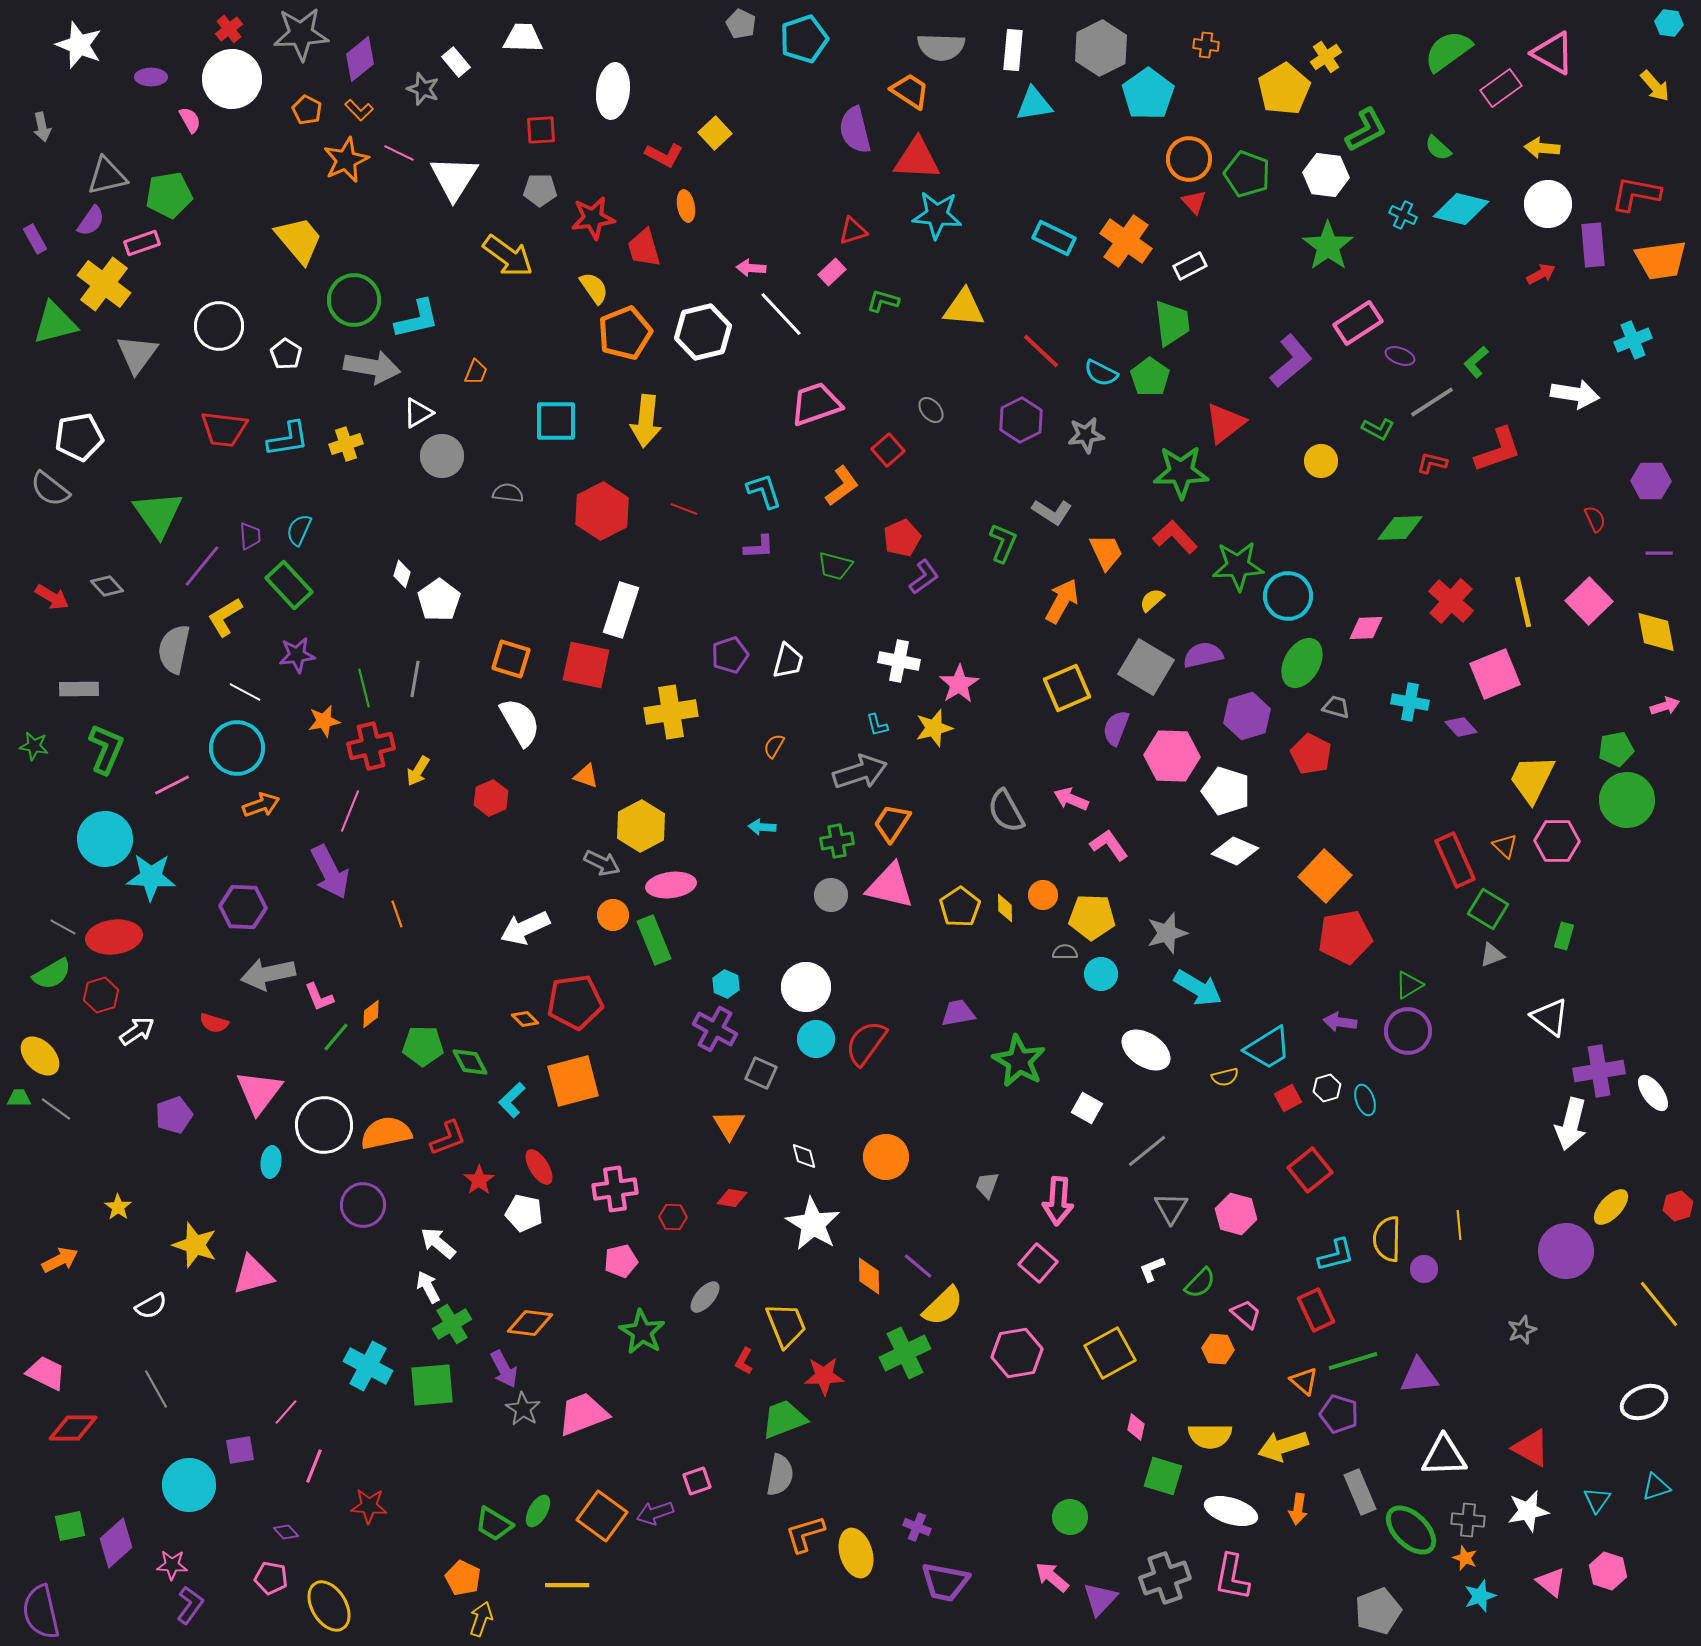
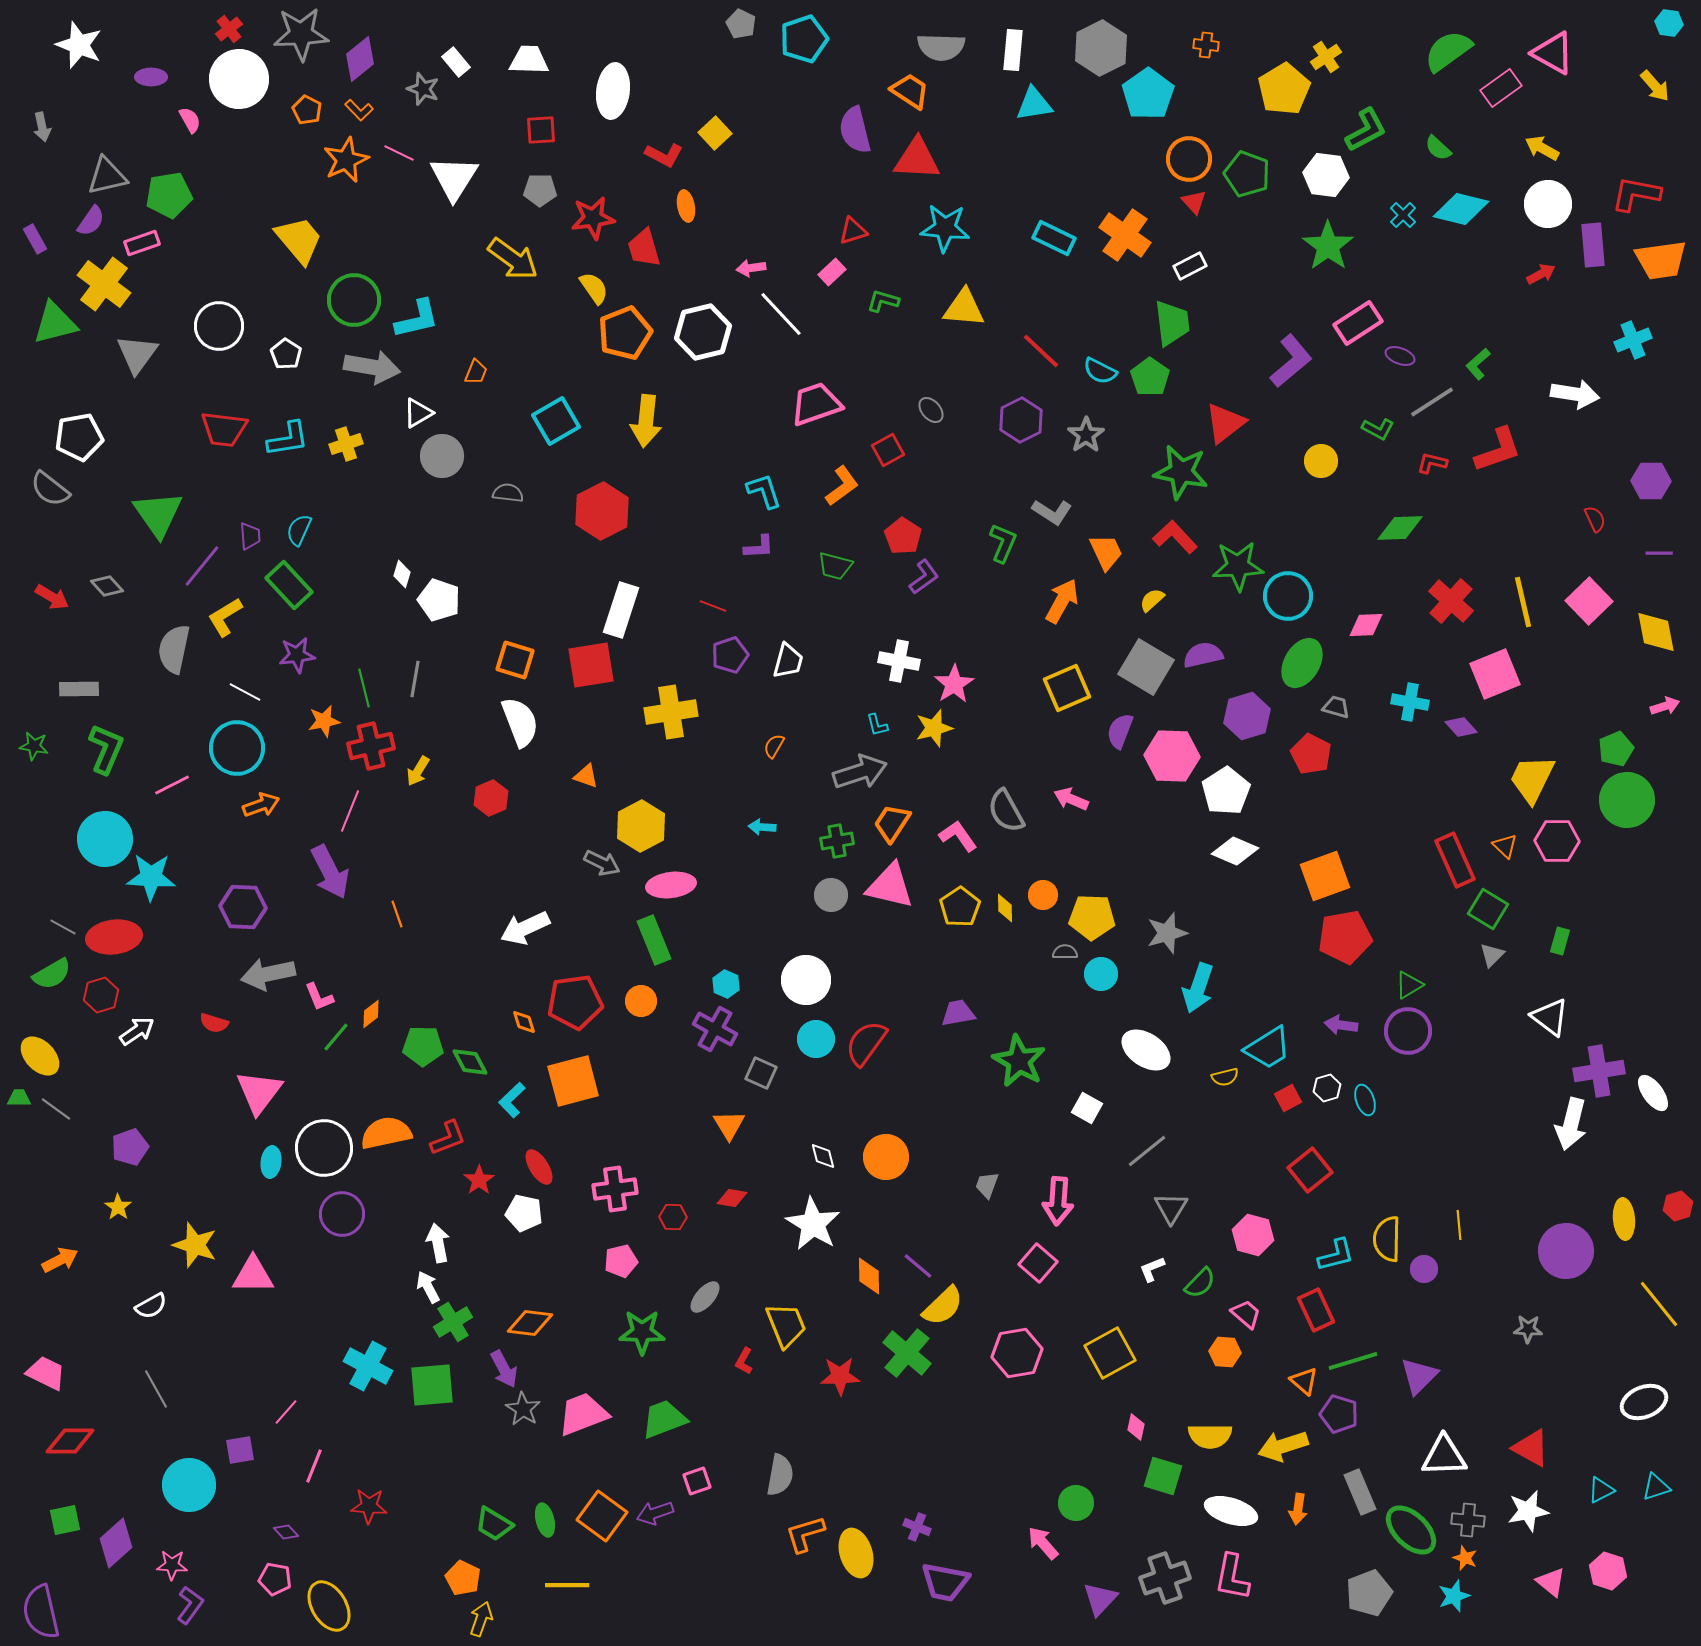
white trapezoid at (523, 38): moved 6 px right, 22 px down
white circle at (232, 79): moved 7 px right
yellow arrow at (1542, 148): rotated 24 degrees clockwise
cyan star at (937, 215): moved 8 px right, 13 px down
cyan cross at (1403, 215): rotated 20 degrees clockwise
orange cross at (1126, 241): moved 1 px left, 6 px up
yellow arrow at (508, 256): moved 5 px right, 3 px down
pink arrow at (751, 268): rotated 12 degrees counterclockwise
green L-shape at (1476, 362): moved 2 px right, 2 px down
cyan semicircle at (1101, 373): moved 1 px left, 2 px up
cyan square at (556, 421): rotated 30 degrees counterclockwise
gray star at (1086, 435): rotated 27 degrees counterclockwise
red square at (888, 450): rotated 12 degrees clockwise
green star at (1181, 472): rotated 12 degrees clockwise
red line at (684, 509): moved 29 px right, 97 px down
red pentagon at (902, 538): moved 1 px right, 2 px up; rotated 15 degrees counterclockwise
white pentagon at (439, 600): rotated 18 degrees counterclockwise
pink diamond at (1366, 628): moved 3 px up
orange square at (511, 659): moved 4 px right, 1 px down
red square at (586, 665): moved 5 px right; rotated 21 degrees counterclockwise
pink star at (959, 684): moved 5 px left
white semicircle at (520, 722): rotated 9 degrees clockwise
purple semicircle at (1116, 728): moved 4 px right, 3 px down
green pentagon at (1616, 749): rotated 12 degrees counterclockwise
white pentagon at (1226, 791): rotated 21 degrees clockwise
pink L-shape at (1109, 845): moved 151 px left, 9 px up
orange square at (1325, 876): rotated 27 degrees clockwise
orange circle at (613, 915): moved 28 px right, 86 px down
green rectangle at (1564, 936): moved 4 px left, 5 px down
gray triangle at (1492, 955): rotated 24 degrees counterclockwise
white circle at (806, 987): moved 7 px up
cyan arrow at (1198, 988): rotated 78 degrees clockwise
orange diamond at (525, 1019): moved 1 px left, 3 px down; rotated 28 degrees clockwise
purple arrow at (1340, 1022): moved 1 px right, 3 px down
purple pentagon at (174, 1115): moved 44 px left, 32 px down
white circle at (324, 1125): moved 23 px down
white diamond at (804, 1156): moved 19 px right
purple circle at (363, 1205): moved 21 px left, 9 px down
yellow ellipse at (1611, 1207): moved 13 px right, 12 px down; rotated 48 degrees counterclockwise
pink hexagon at (1236, 1214): moved 17 px right, 21 px down
white arrow at (438, 1243): rotated 39 degrees clockwise
pink triangle at (253, 1275): rotated 15 degrees clockwise
green cross at (452, 1324): moved 1 px right, 2 px up
gray star at (1522, 1330): moved 6 px right, 1 px up; rotated 24 degrees clockwise
green star at (642, 1332): rotated 30 degrees counterclockwise
orange hexagon at (1218, 1349): moved 7 px right, 3 px down
green cross at (905, 1353): moved 2 px right; rotated 24 degrees counterclockwise
red star at (824, 1376): moved 16 px right
purple triangle at (1419, 1376): rotated 39 degrees counterclockwise
green trapezoid at (784, 1419): moved 120 px left
red diamond at (73, 1428): moved 3 px left, 13 px down
cyan triangle at (1597, 1500): moved 4 px right, 10 px up; rotated 28 degrees clockwise
green ellipse at (538, 1511): moved 7 px right, 9 px down; rotated 44 degrees counterclockwise
green circle at (1070, 1517): moved 6 px right, 14 px up
green square at (70, 1526): moved 5 px left, 6 px up
pink arrow at (1052, 1577): moved 9 px left, 34 px up; rotated 9 degrees clockwise
pink pentagon at (271, 1578): moved 4 px right, 1 px down
cyan star at (1480, 1596): moved 26 px left
gray pentagon at (1378, 1611): moved 9 px left, 18 px up
